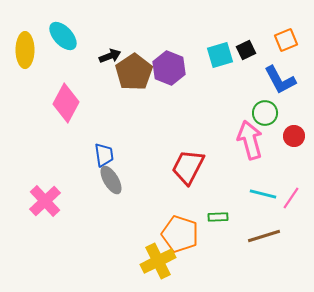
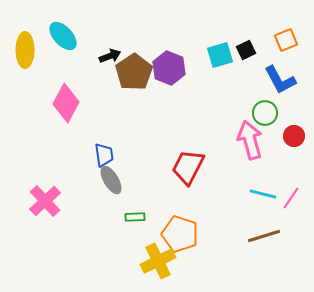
green rectangle: moved 83 px left
